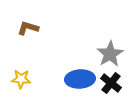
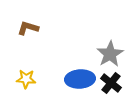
yellow star: moved 5 px right
